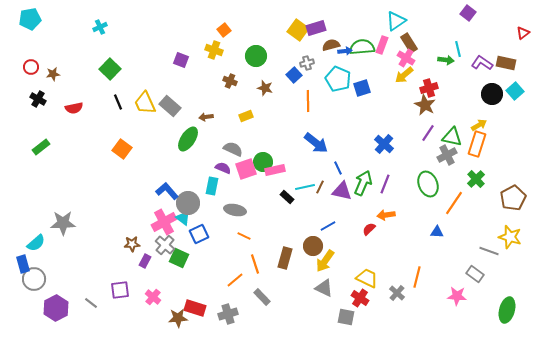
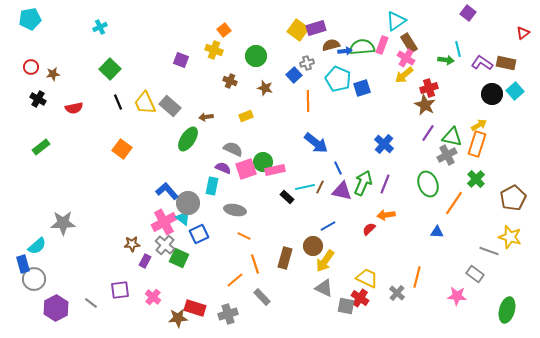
cyan semicircle at (36, 243): moved 1 px right, 3 px down
gray square at (346, 317): moved 11 px up
